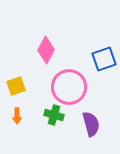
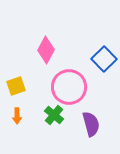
blue square: rotated 25 degrees counterclockwise
green cross: rotated 24 degrees clockwise
